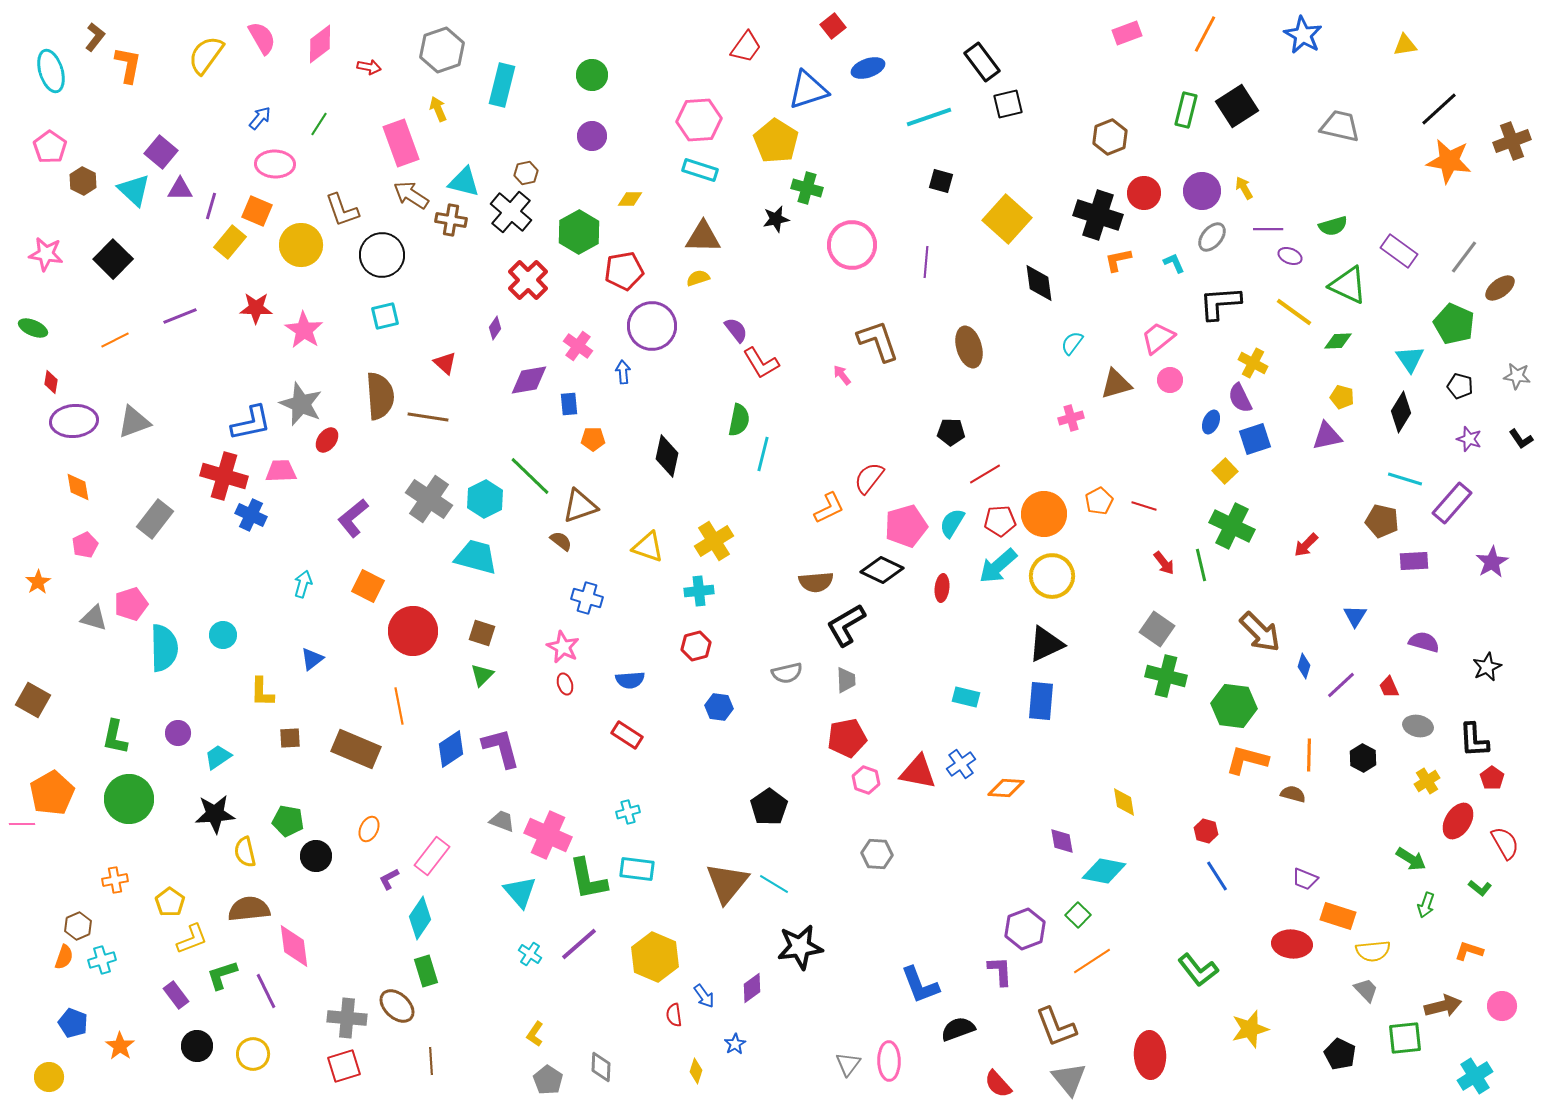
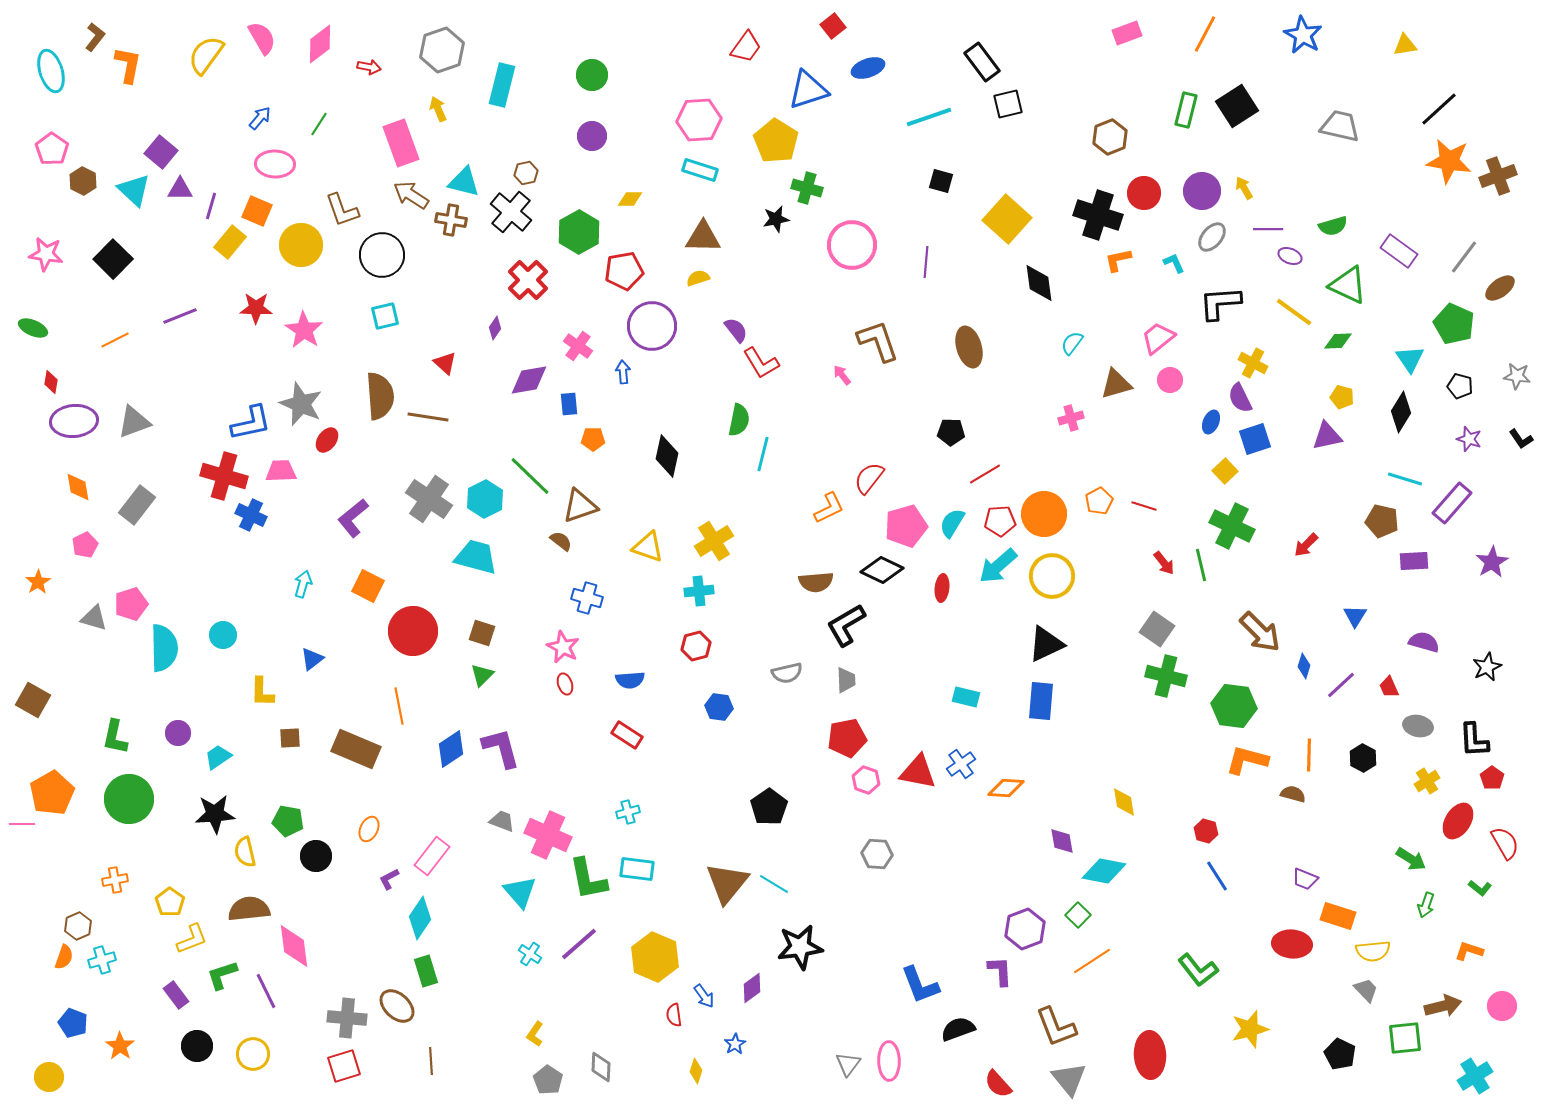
brown cross at (1512, 141): moved 14 px left, 35 px down
pink pentagon at (50, 147): moved 2 px right, 2 px down
gray rectangle at (155, 519): moved 18 px left, 14 px up
